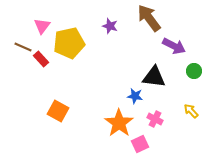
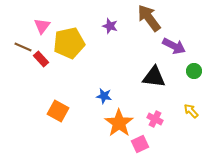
blue star: moved 31 px left
